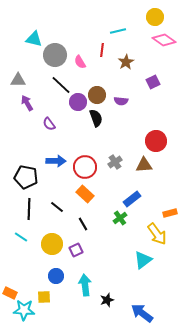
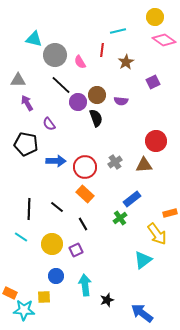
black pentagon at (26, 177): moved 33 px up
